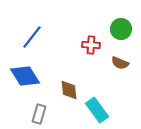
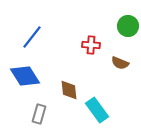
green circle: moved 7 px right, 3 px up
